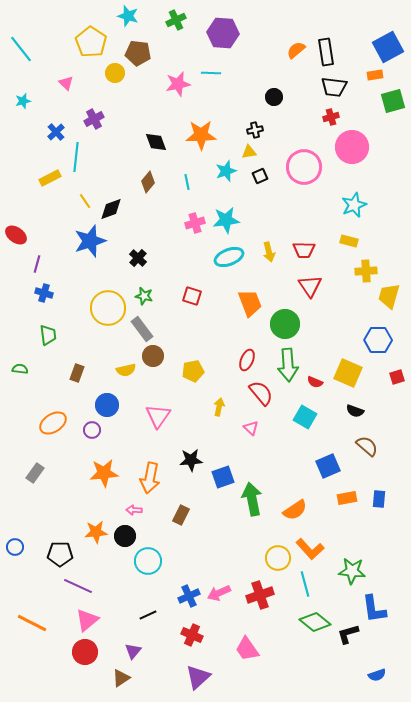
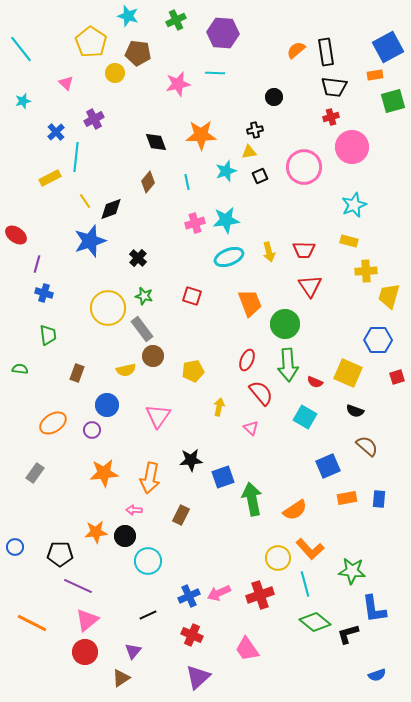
cyan line at (211, 73): moved 4 px right
